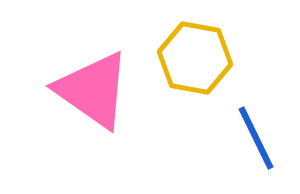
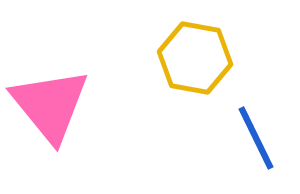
pink triangle: moved 43 px left, 15 px down; rotated 16 degrees clockwise
